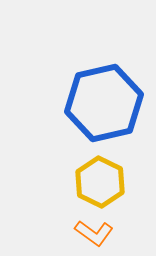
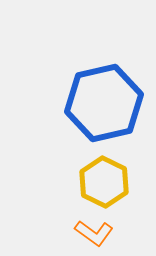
yellow hexagon: moved 4 px right
